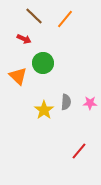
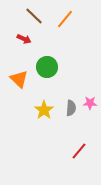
green circle: moved 4 px right, 4 px down
orange triangle: moved 1 px right, 3 px down
gray semicircle: moved 5 px right, 6 px down
